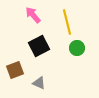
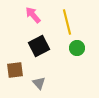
brown square: rotated 12 degrees clockwise
gray triangle: rotated 24 degrees clockwise
